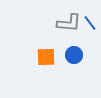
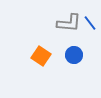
orange square: moved 5 px left, 1 px up; rotated 36 degrees clockwise
